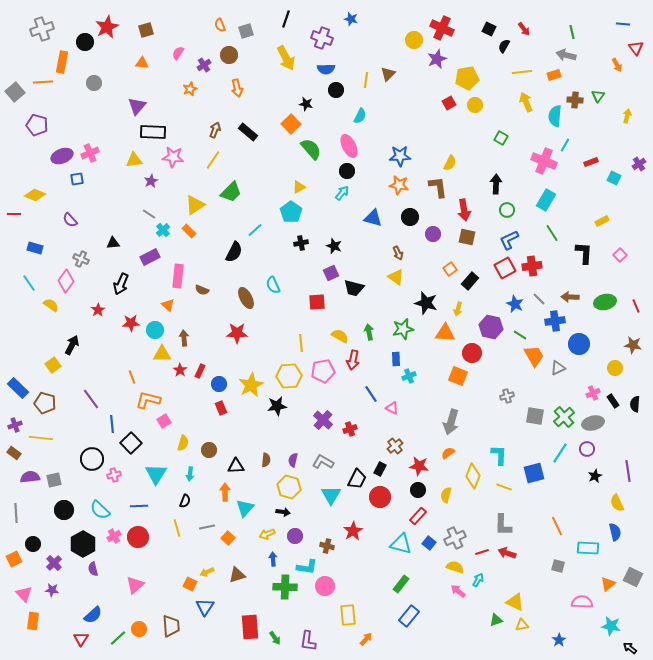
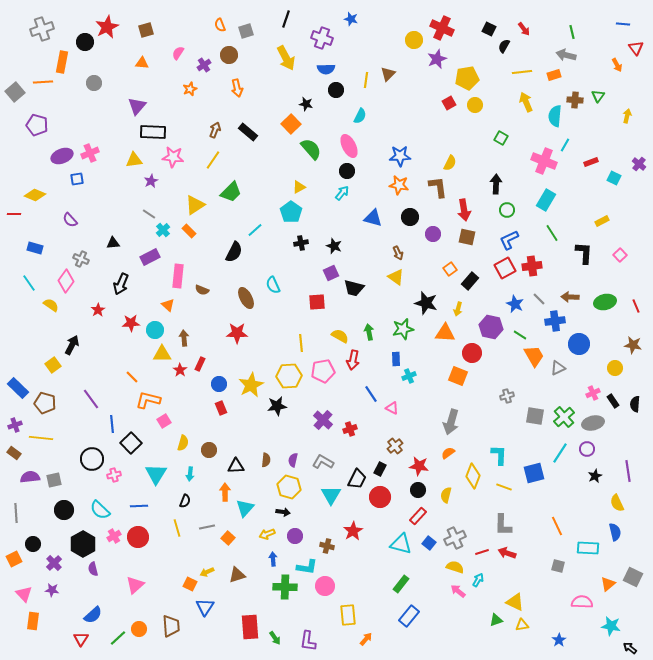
purple cross at (639, 164): rotated 16 degrees counterclockwise
red rectangle at (200, 371): moved 7 px up
orange line at (132, 377): rotated 24 degrees counterclockwise
